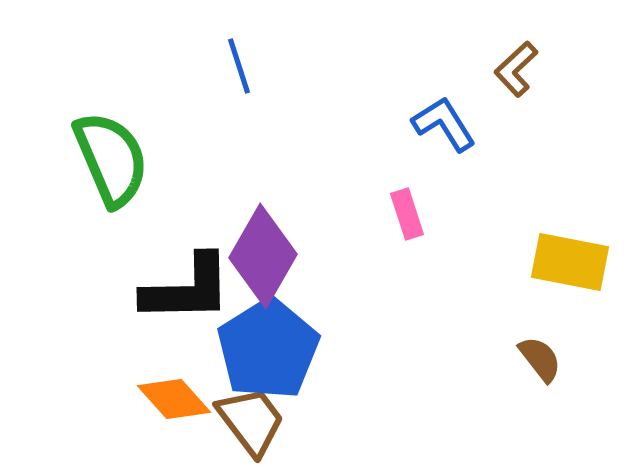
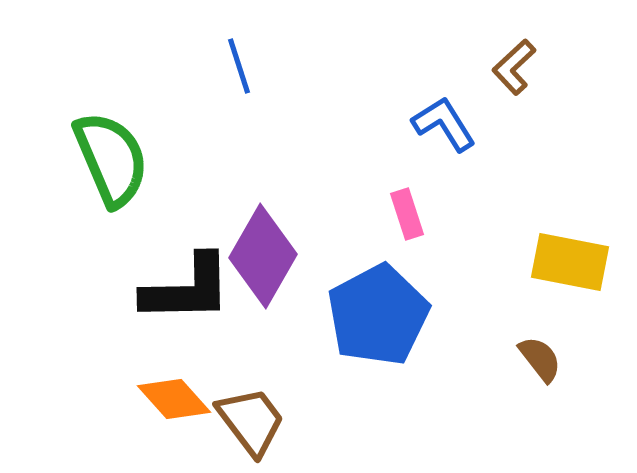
brown L-shape: moved 2 px left, 2 px up
blue pentagon: moved 110 px right, 34 px up; rotated 4 degrees clockwise
